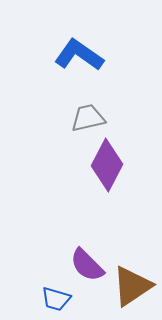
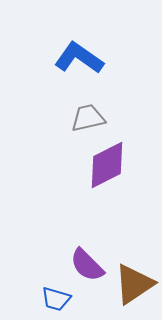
blue L-shape: moved 3 px down
purple diamond: rotated 36 degrees clockwise
brown triangle: moved 2 px right, 2 px up
